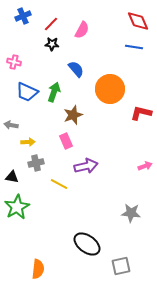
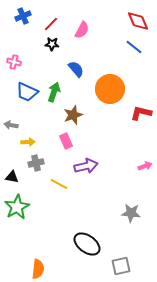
blue line: rotated 30 degrees clockwise
